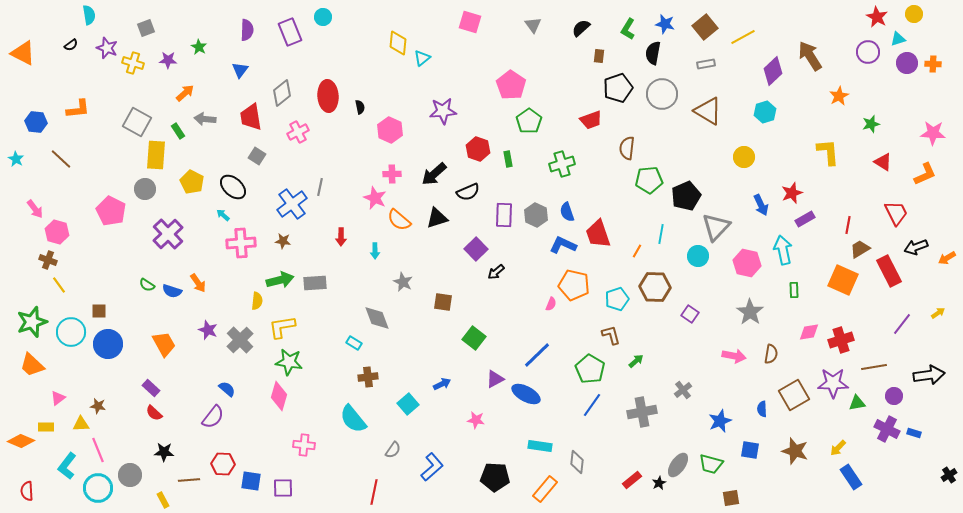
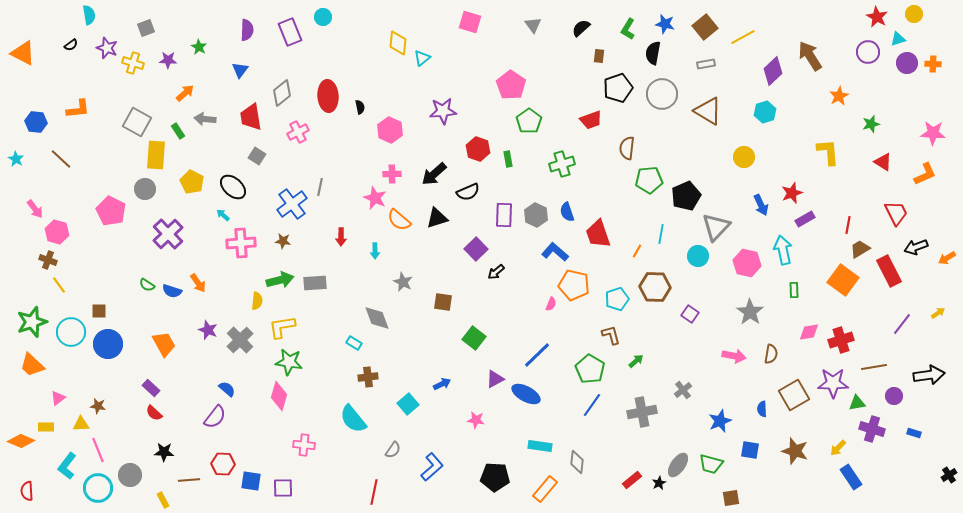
blue L-shape at (563, 245): moved 8 px left, 7 px down; rotated 16 degrees clockwise
orange square at (843, 280): rotated 12 degrees clockwise
purple semicircle at (213, 417): moved 2 px right
purple cross at (887, 429): moved 15 px left; rotated 10 degrees counterclockwise
